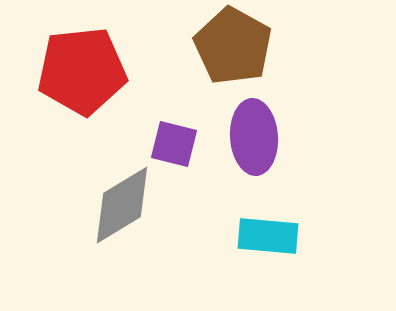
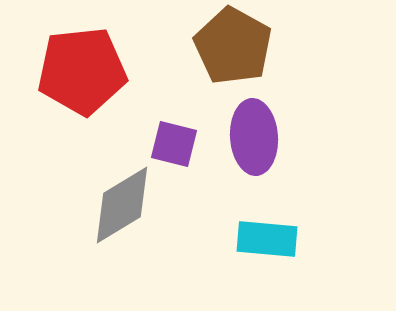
cyan rectangle: moved 1 px left, 3 px down
